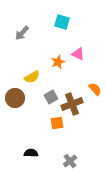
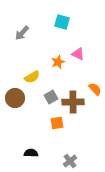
brown cross: moved 1 px right, 2 px up; rotated 20 degrees clockwise
